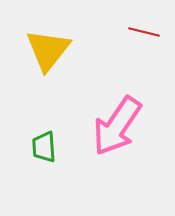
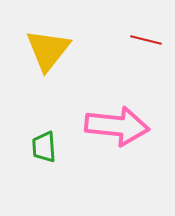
red line: moved 2 px right, 8 px down
pink arrow: rotated 118 degrees counterclockwise
